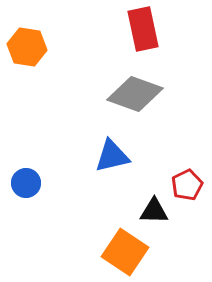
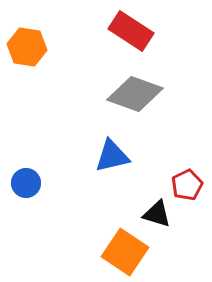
red rectangle: moved 12 px left, 2 px down; rotated 45 degrees counterclockwise
black triangle: moved 3 px right, 3 px down; rotated 16 degrees clockwise
